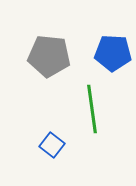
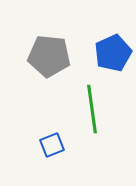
blue pentagon: rotated 27 degrees counterclockwise
blue square: rotated 30 degrees clockwise
